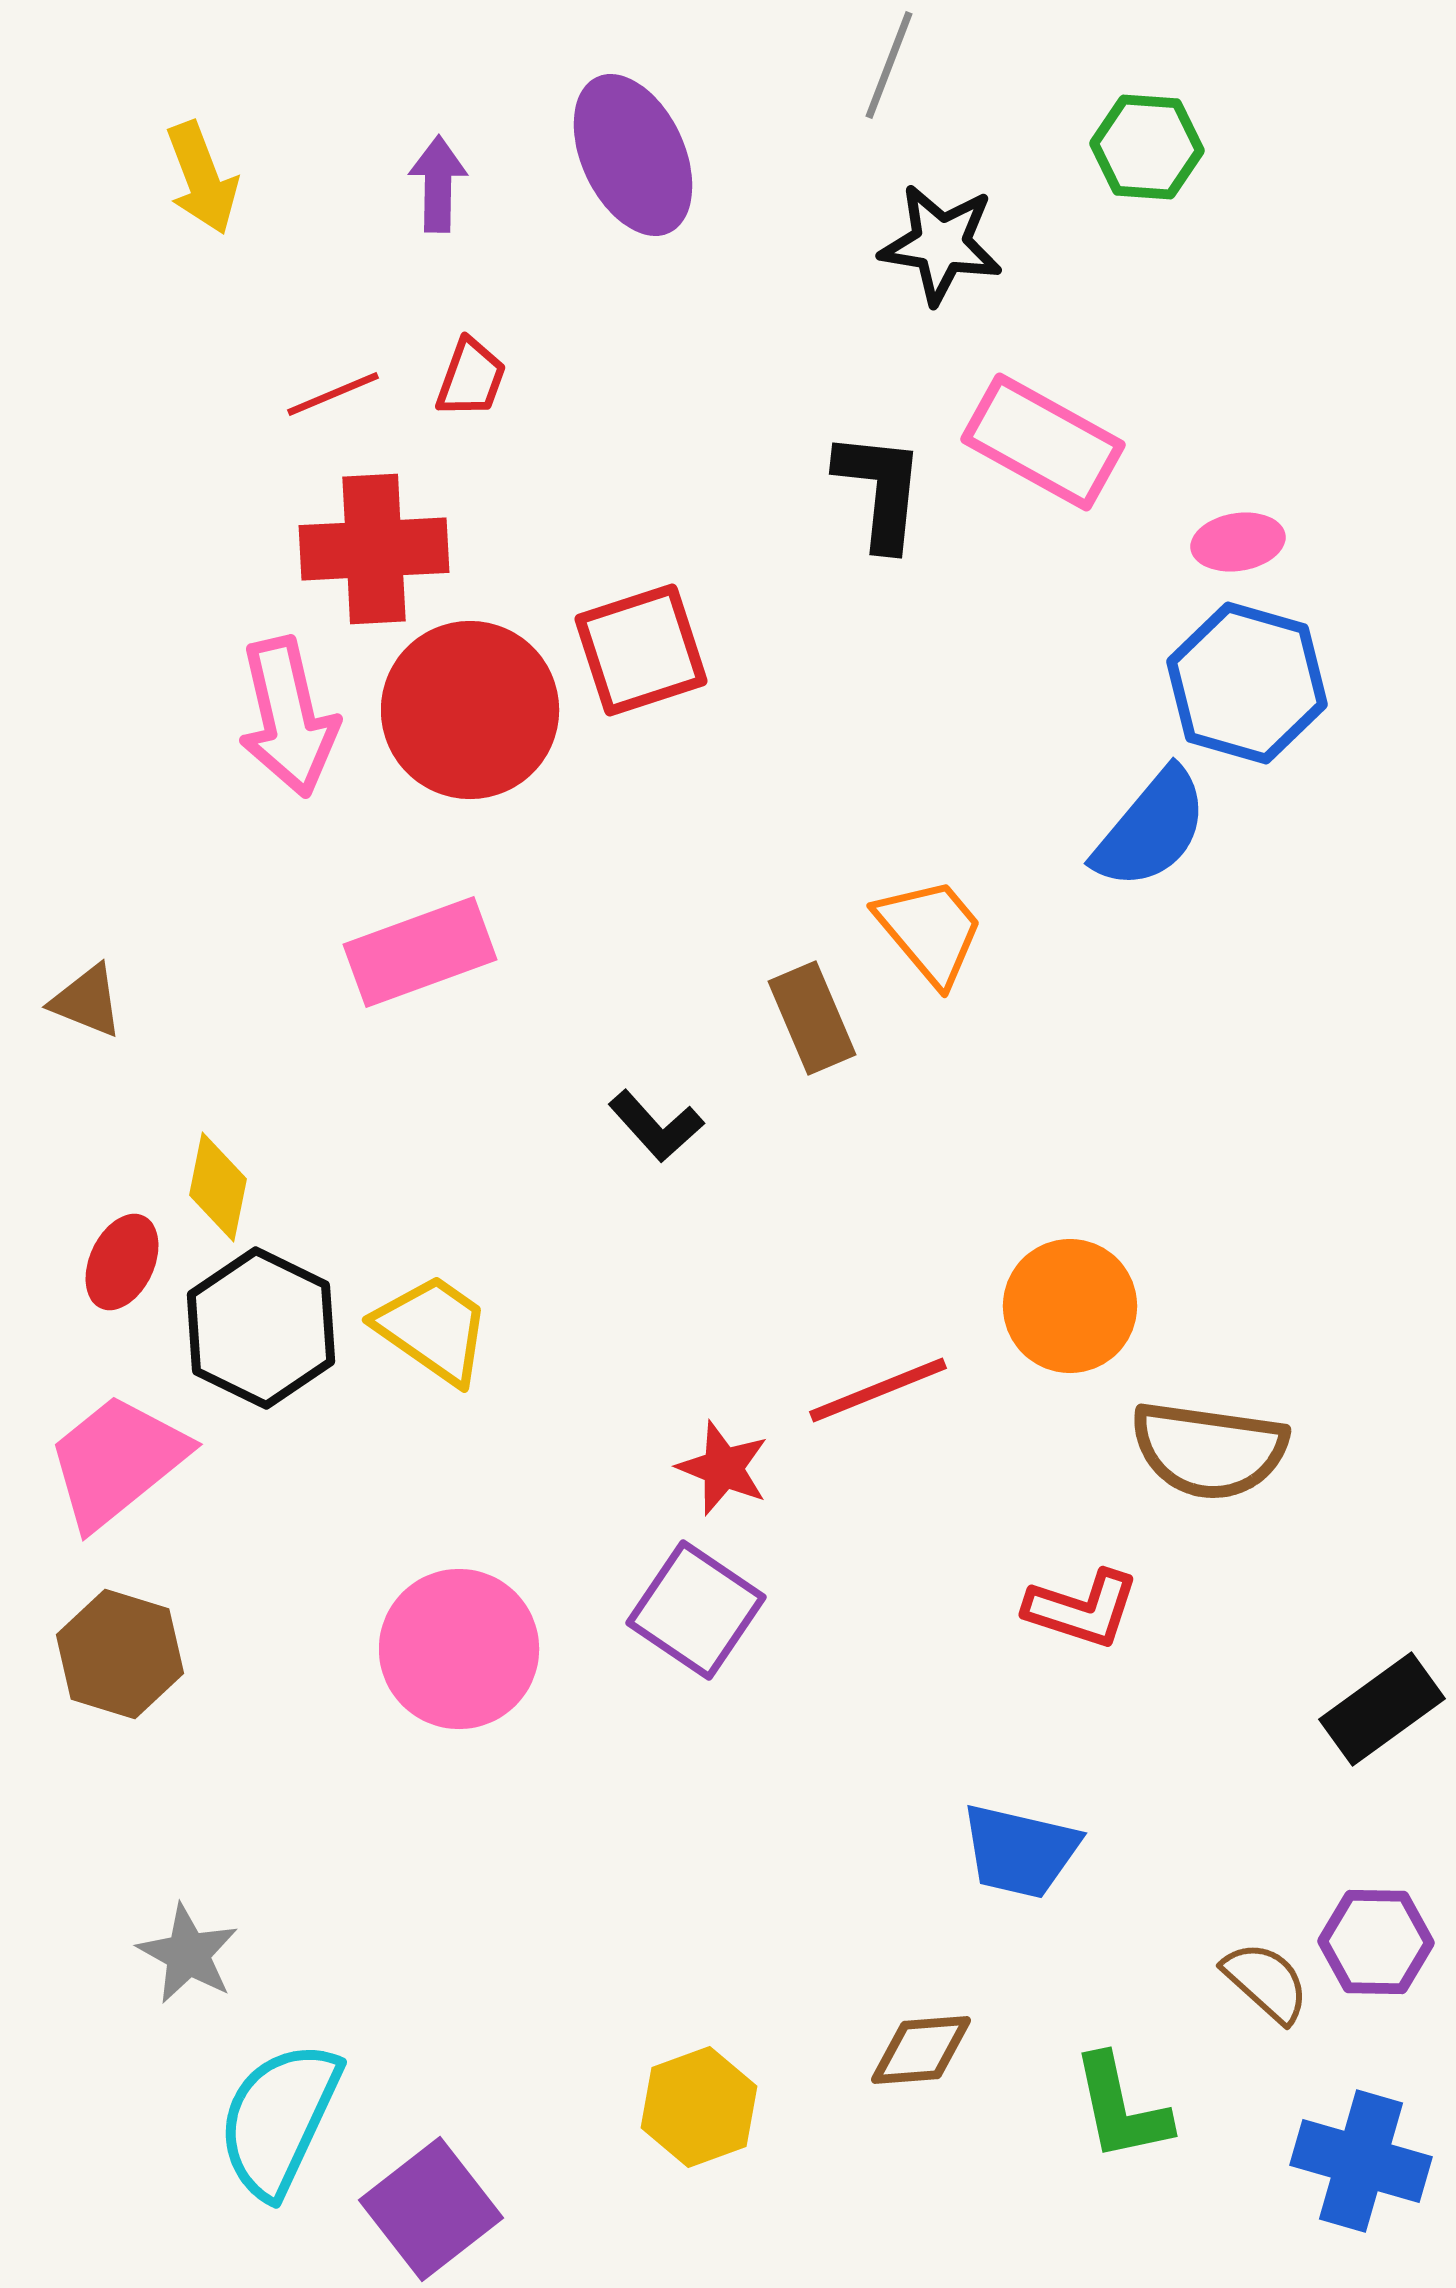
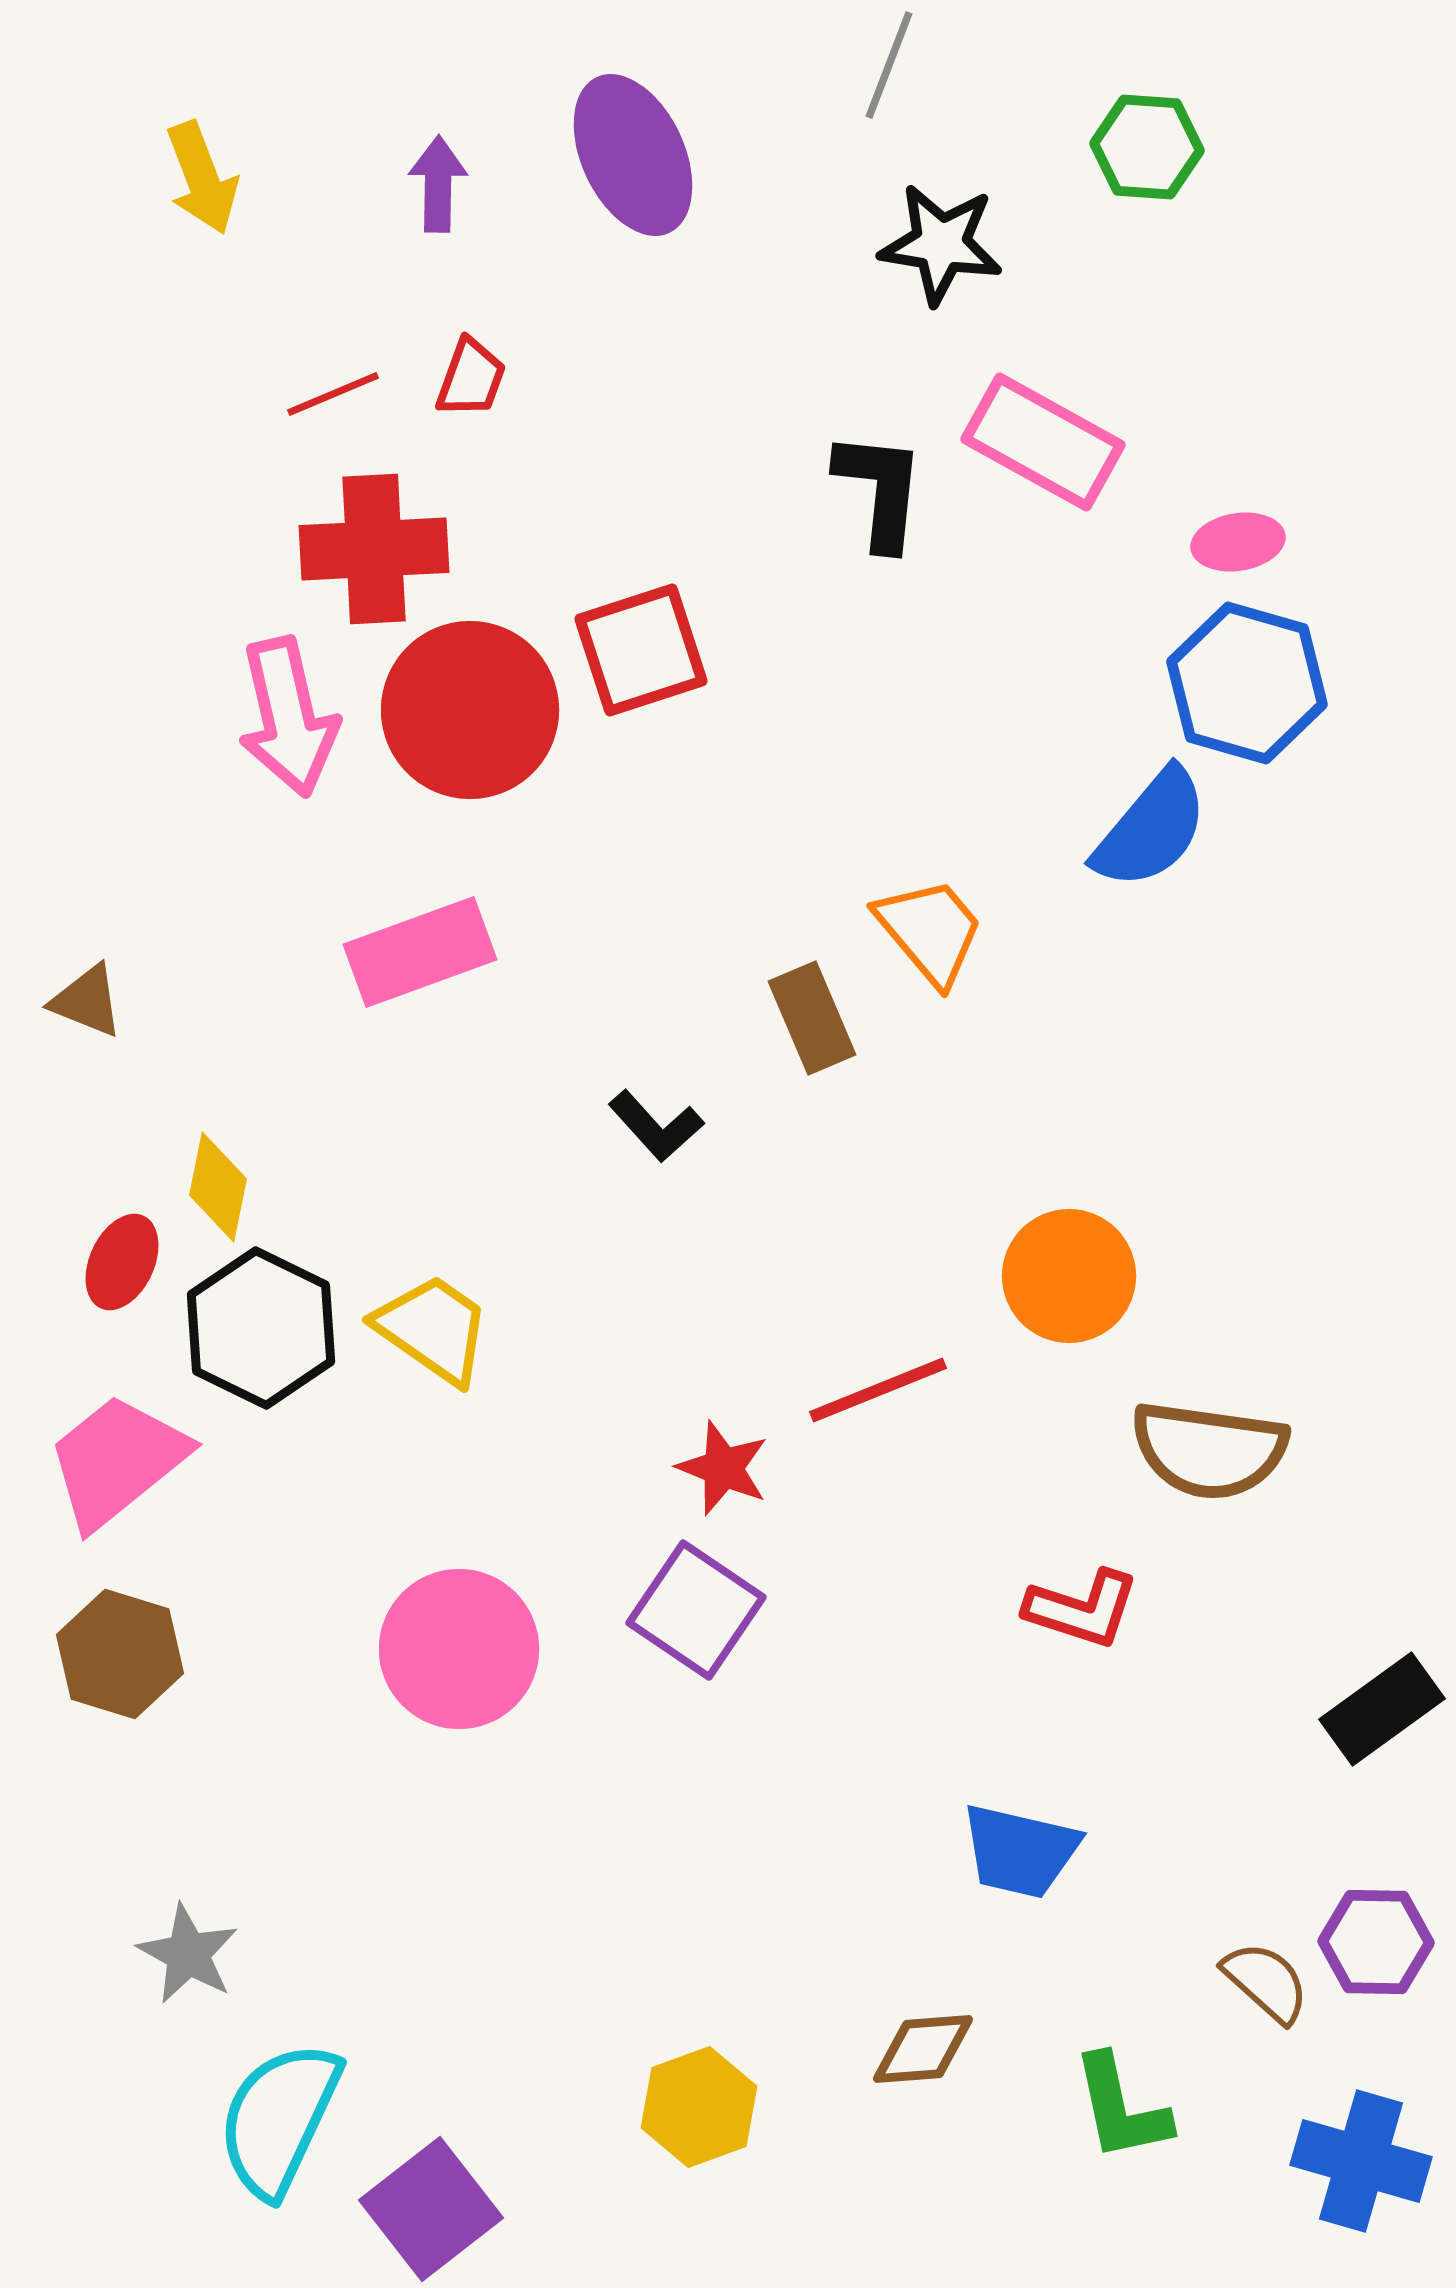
orange circle at (1070, 1306): moved 1 px left, 30 px up
brown diamond at (921, 2050): moved 2 px right, 1 px up
